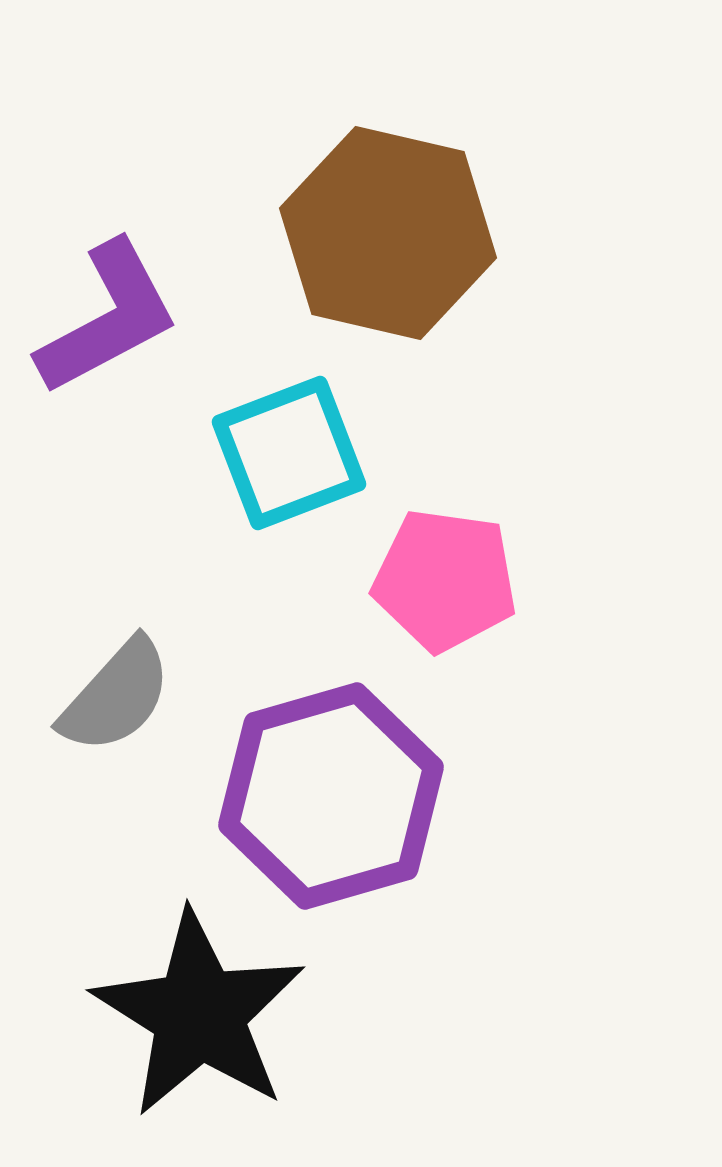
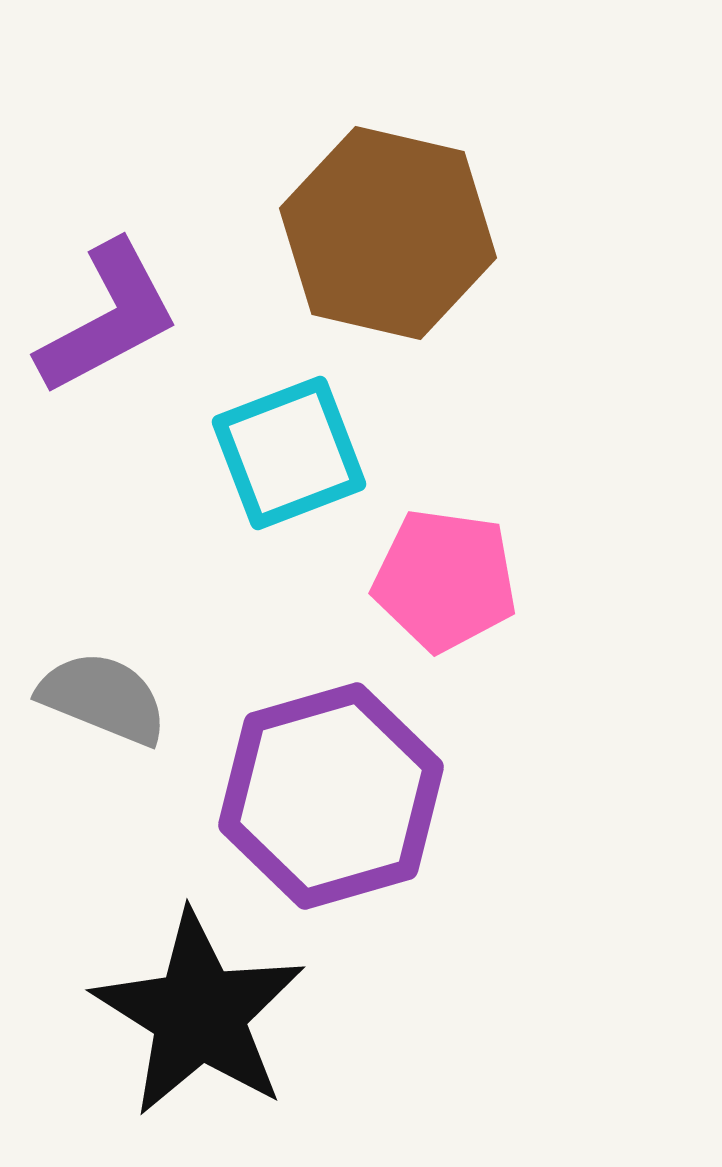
gray semicircle: moved 13 px left, 2 px down; rotated 110 degrees counterclockwise
